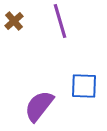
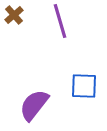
brown cross: moved 6 px up
purple semicircle: moved 5 px left, 1 px up
